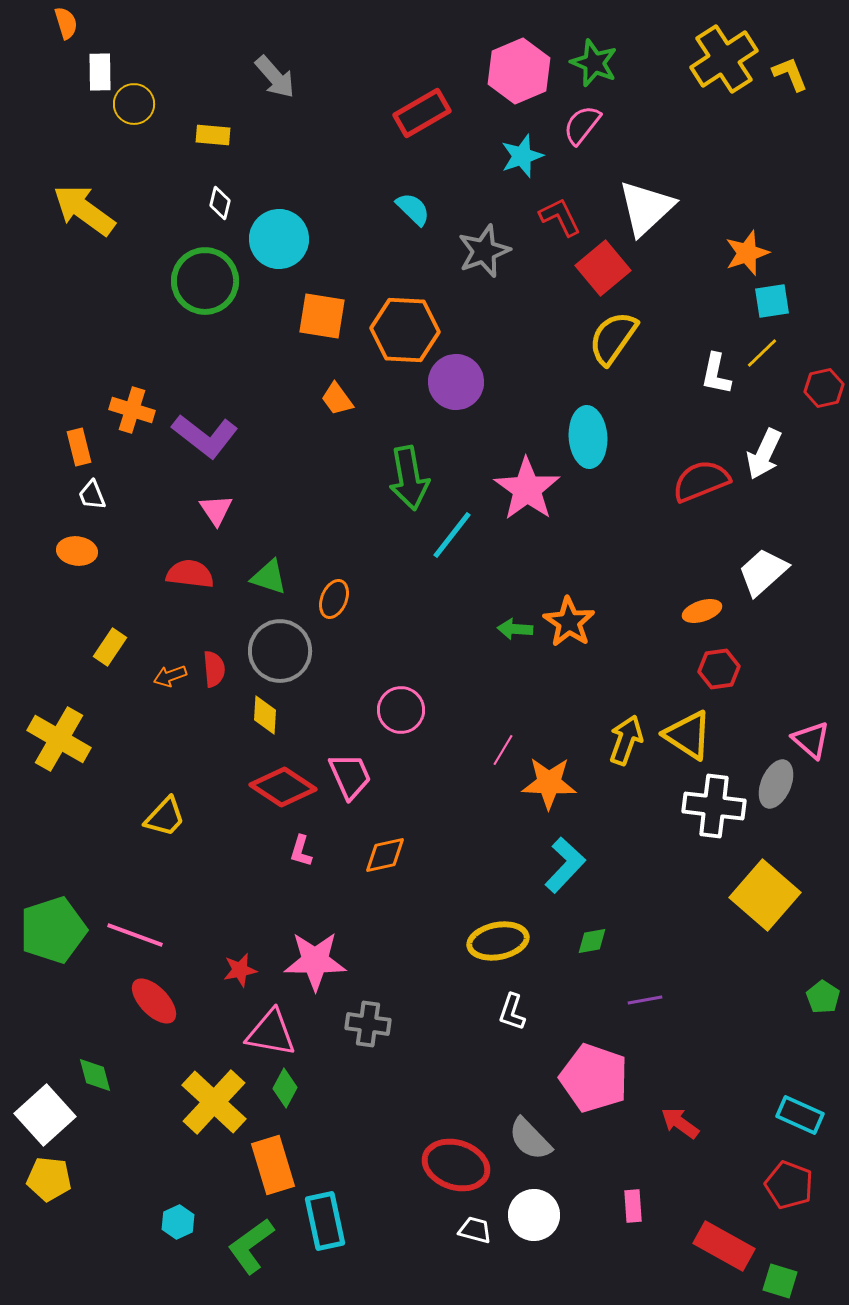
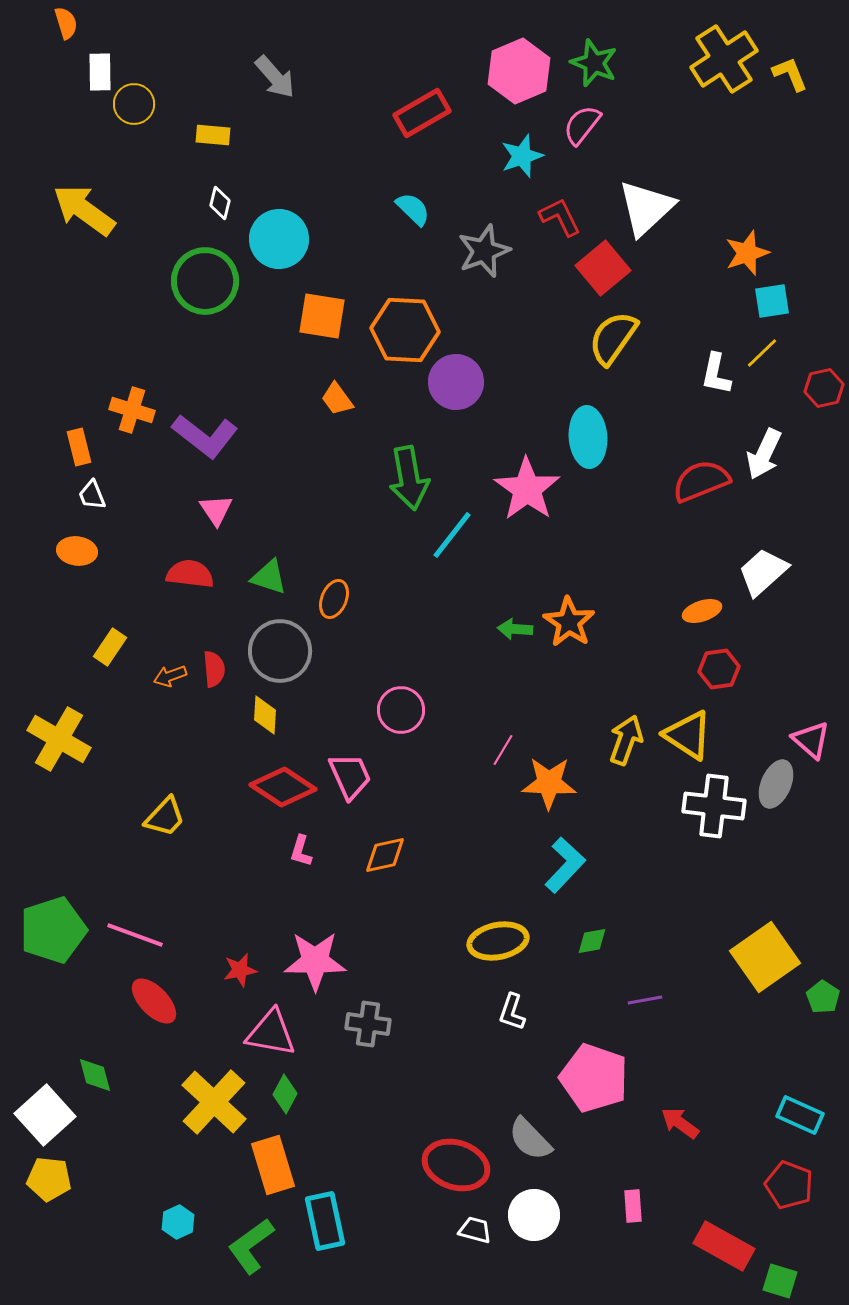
yellow square at (765, 895): moved 62 px down; rotated 14 degrees clockwise
green diamond at (285, 1088): moved 6 px down
